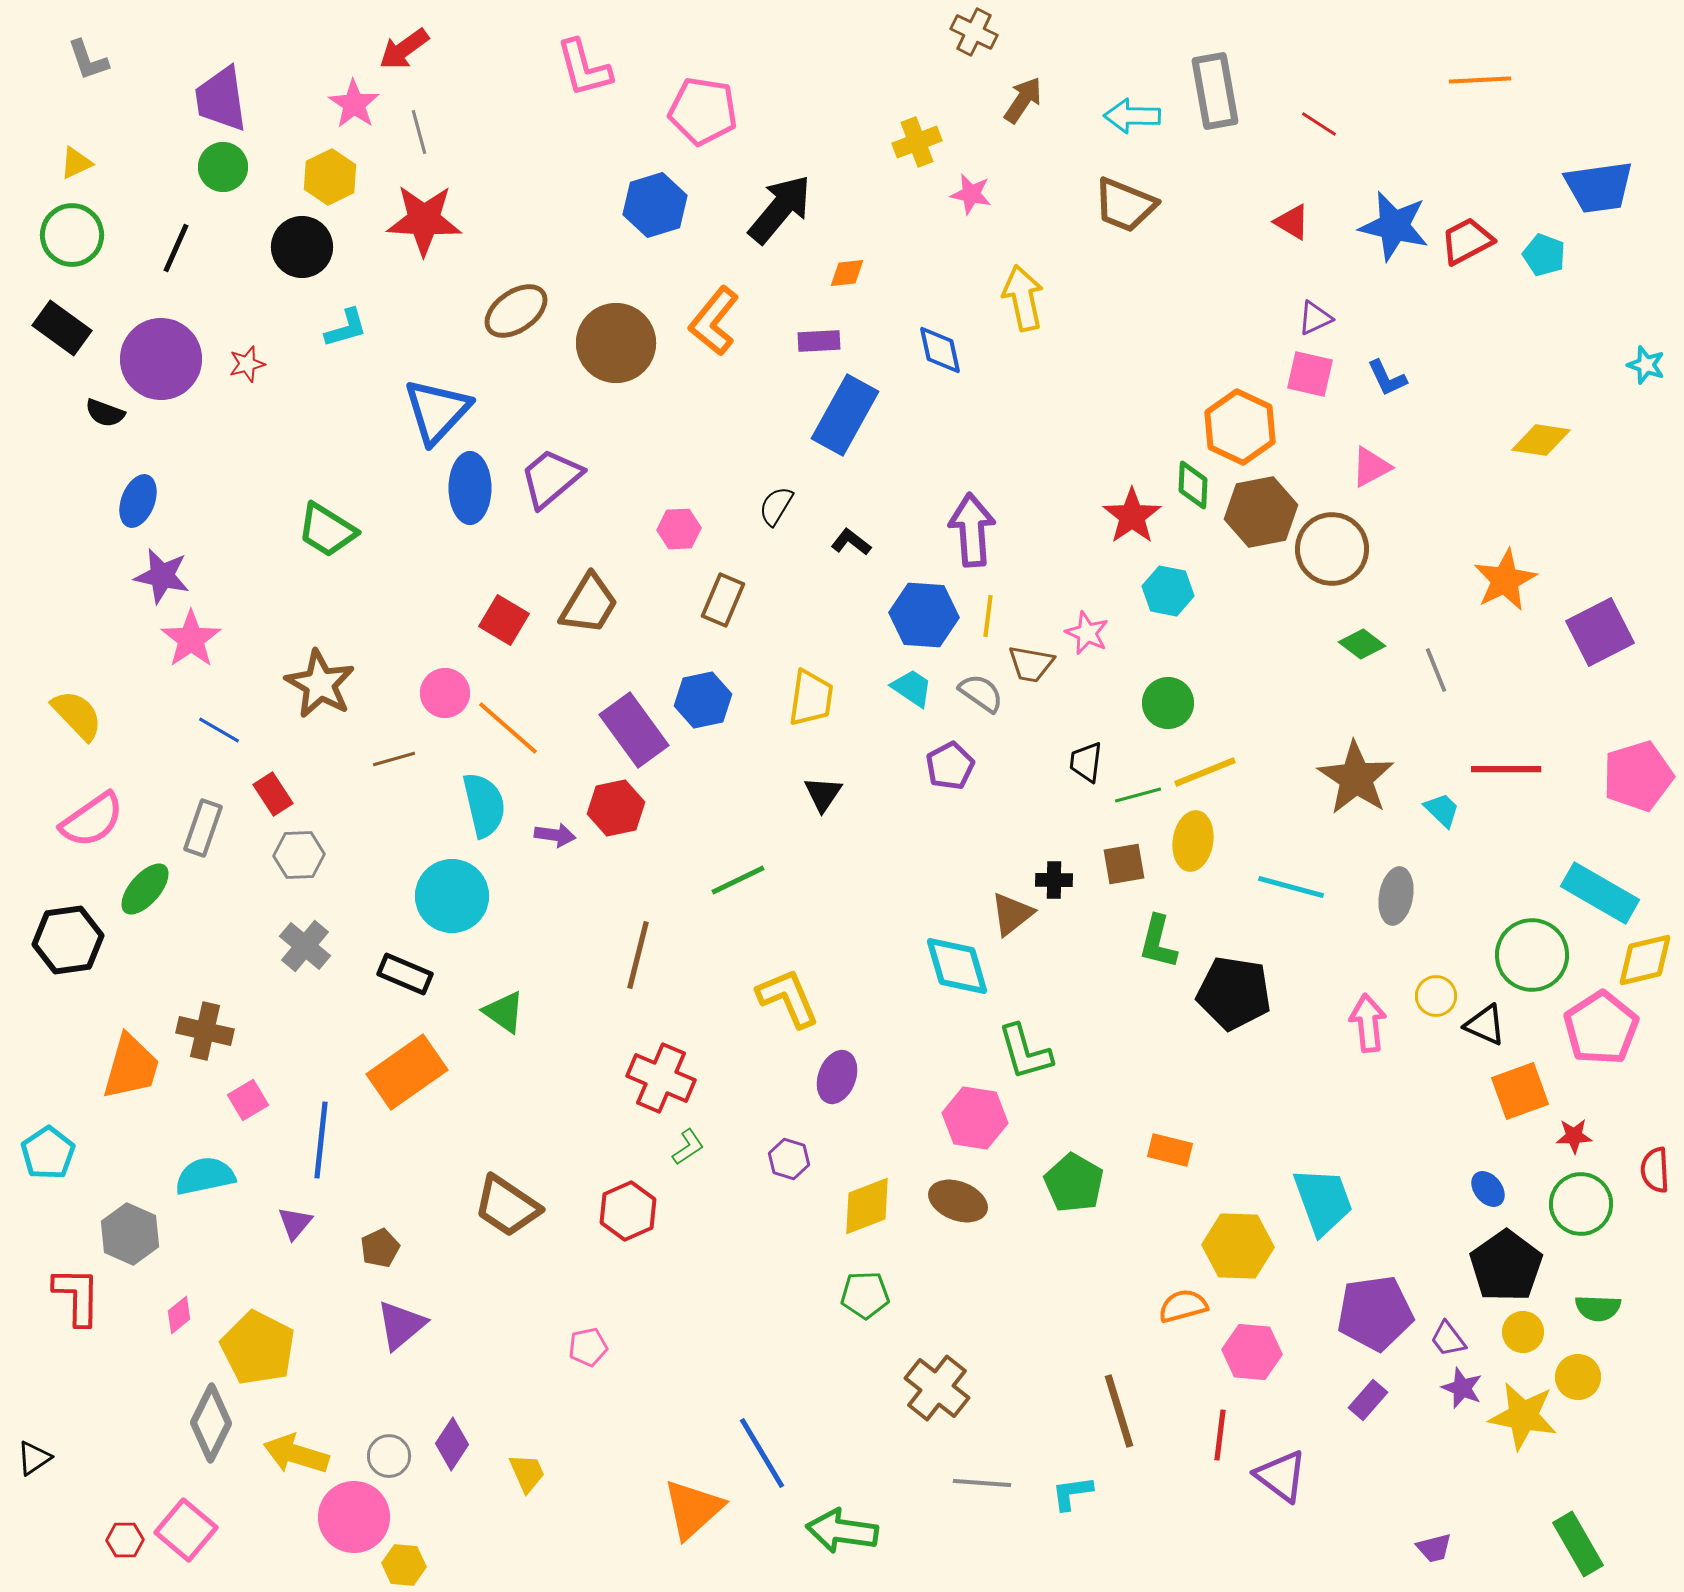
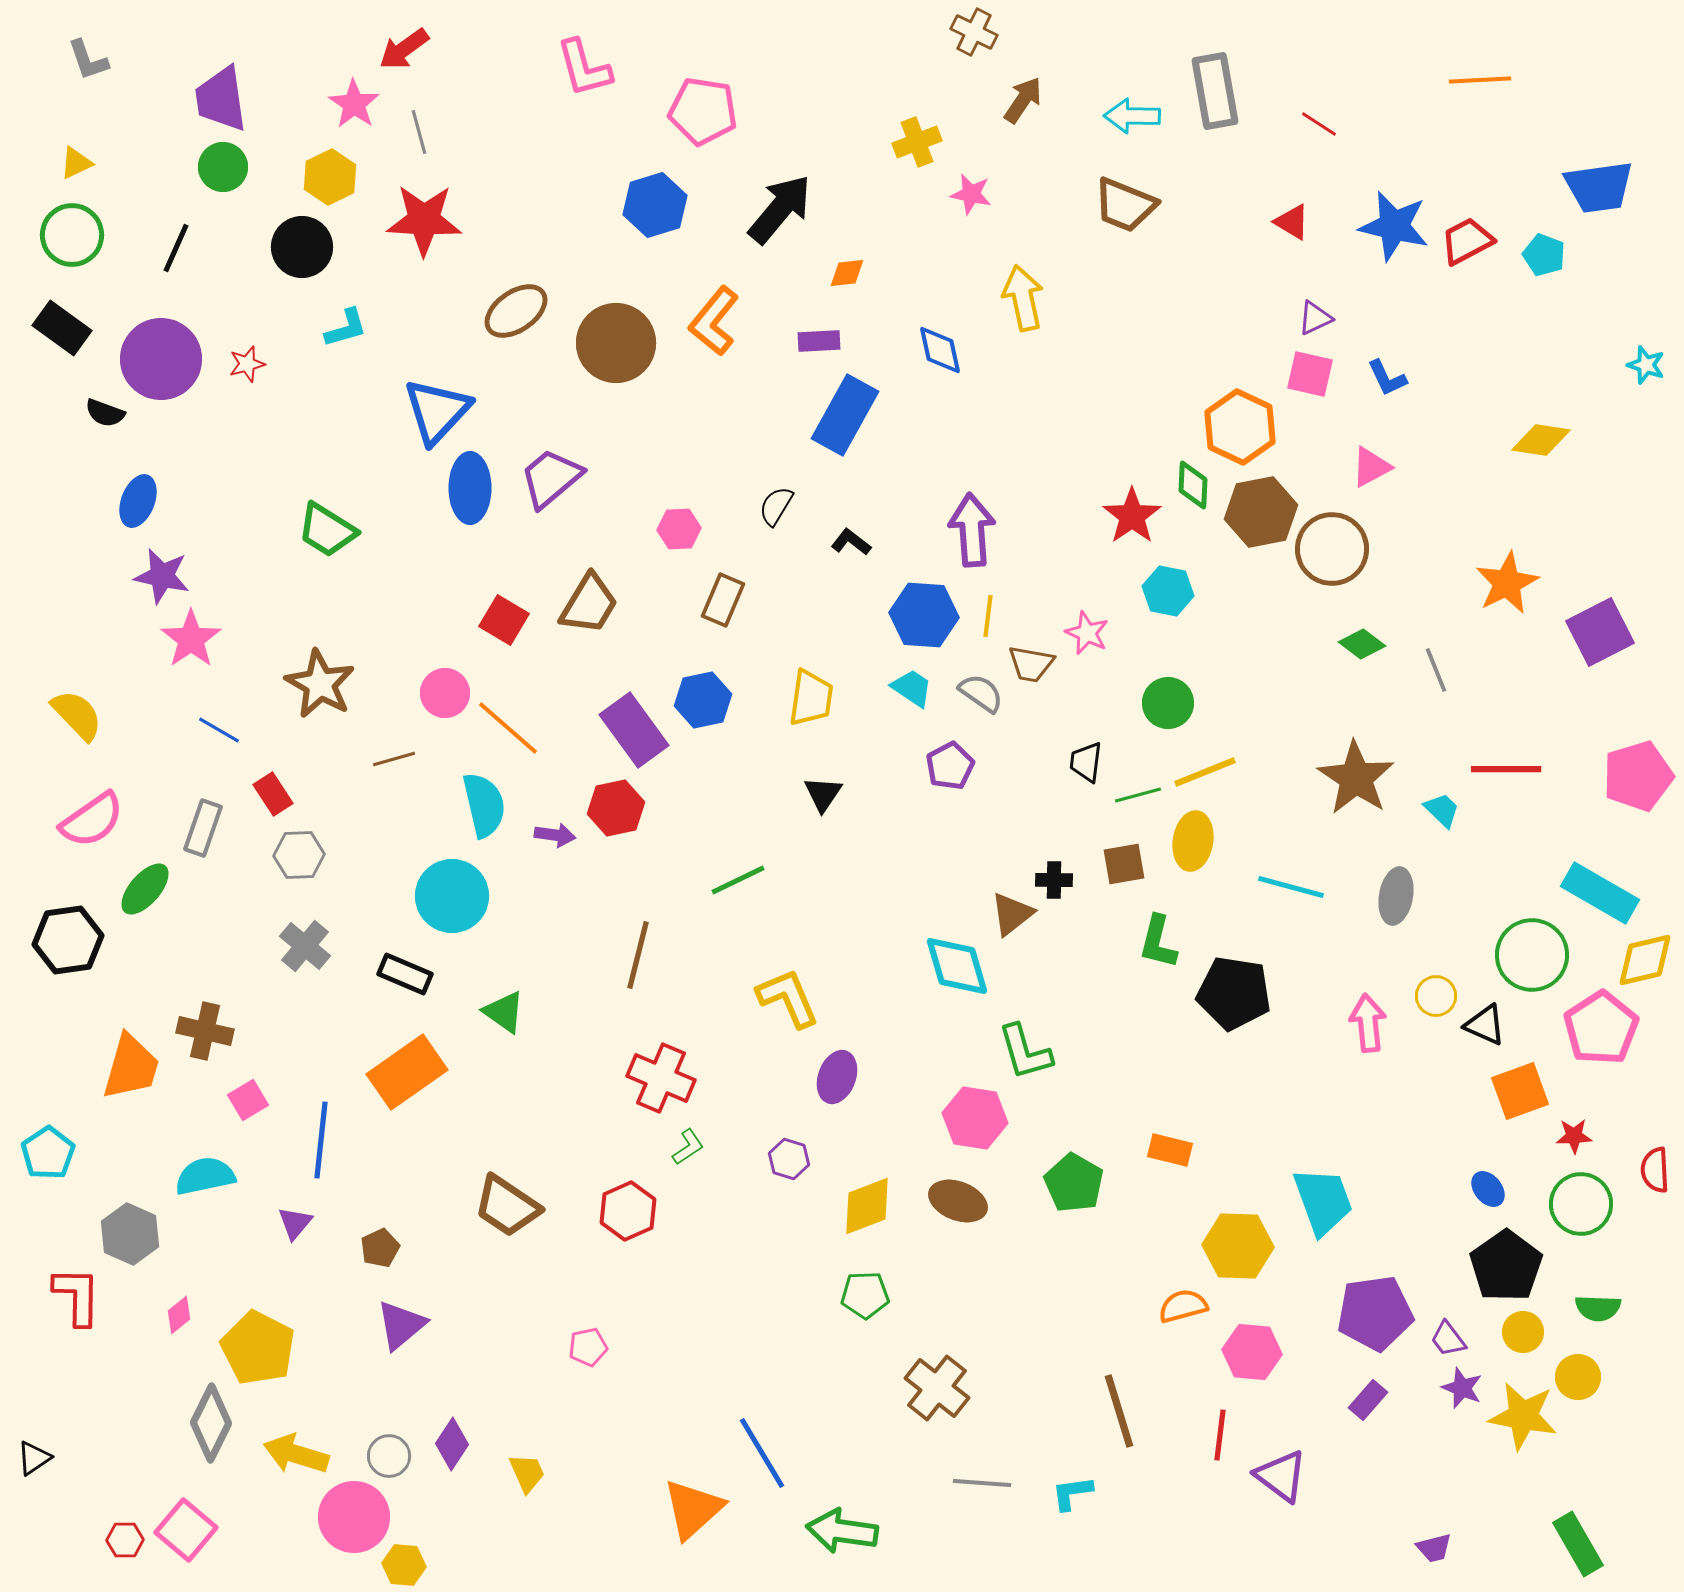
orange star at (1505, 580): moved 2 px right, 3 px down
